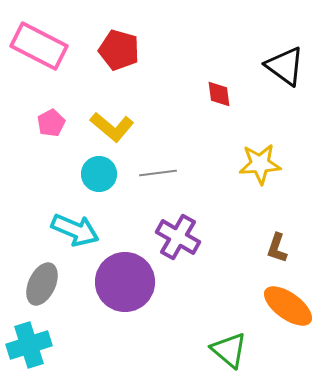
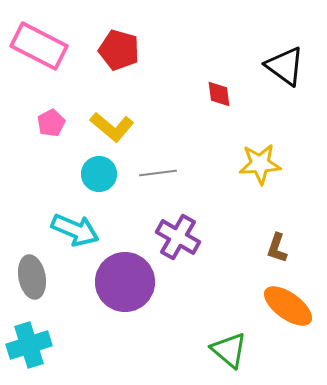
gray ellipse: moved 10 px left, 7 px up; rotated 36 degrees counterclockwise
